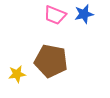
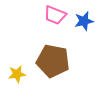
blue star: moved 7 px down
brown pentagon: moved 2 px right
